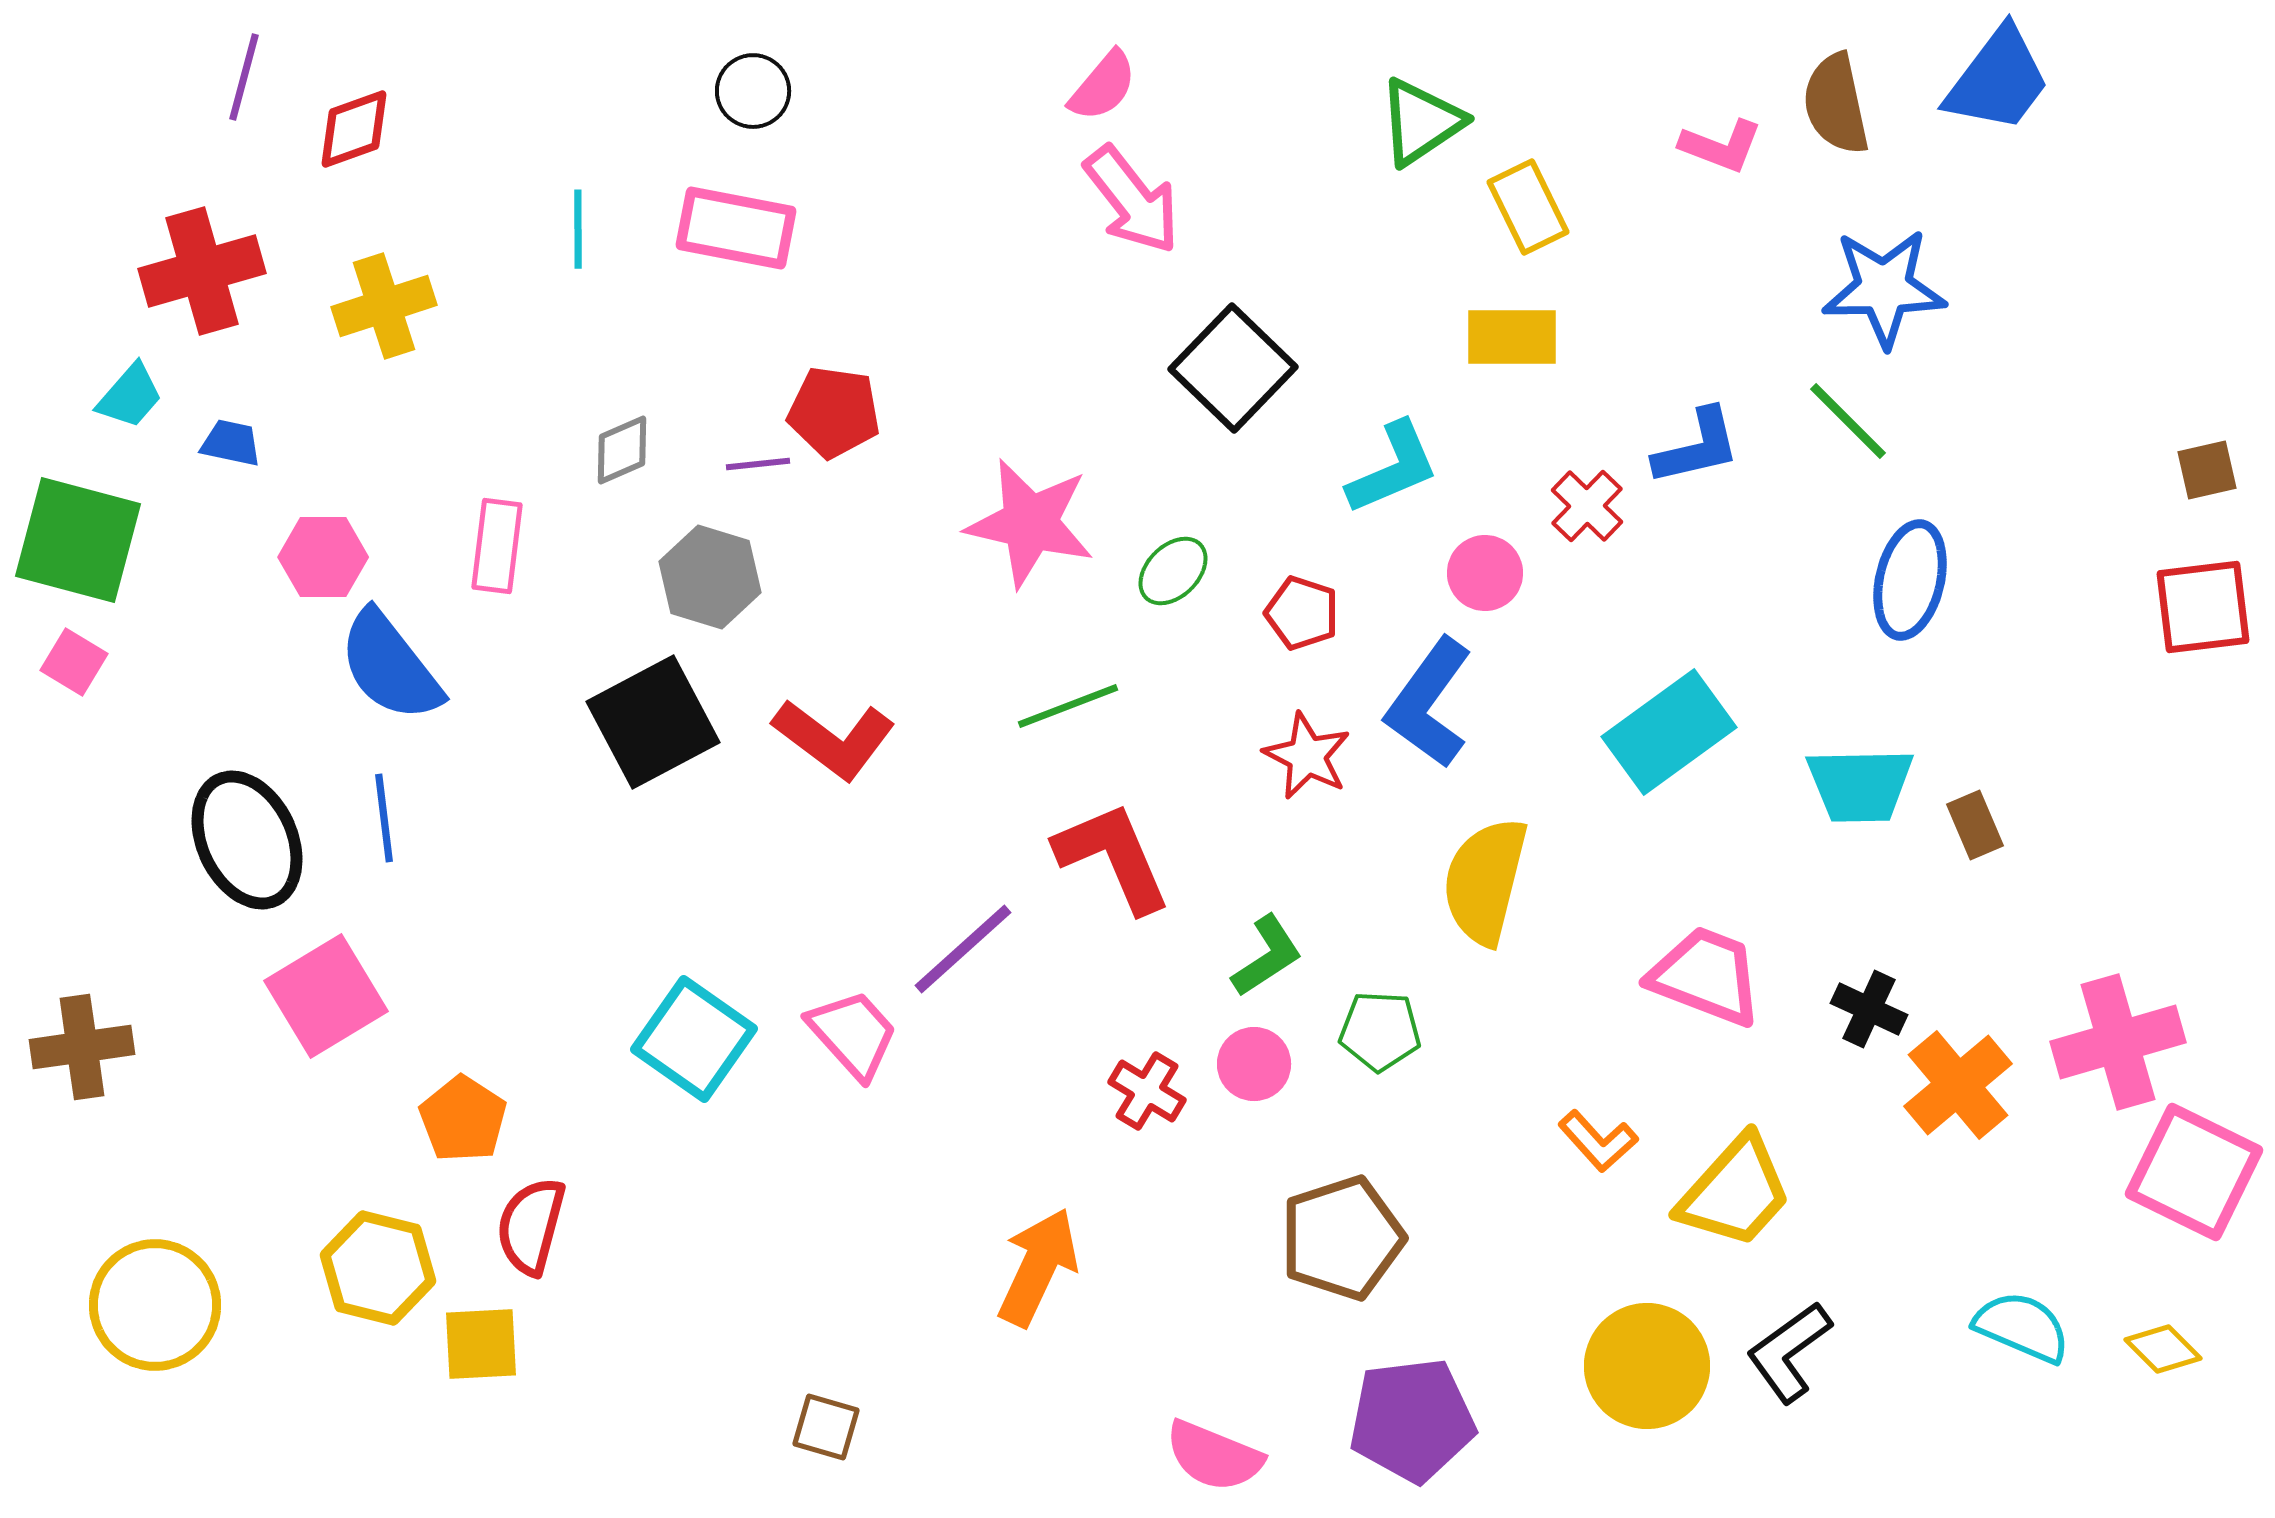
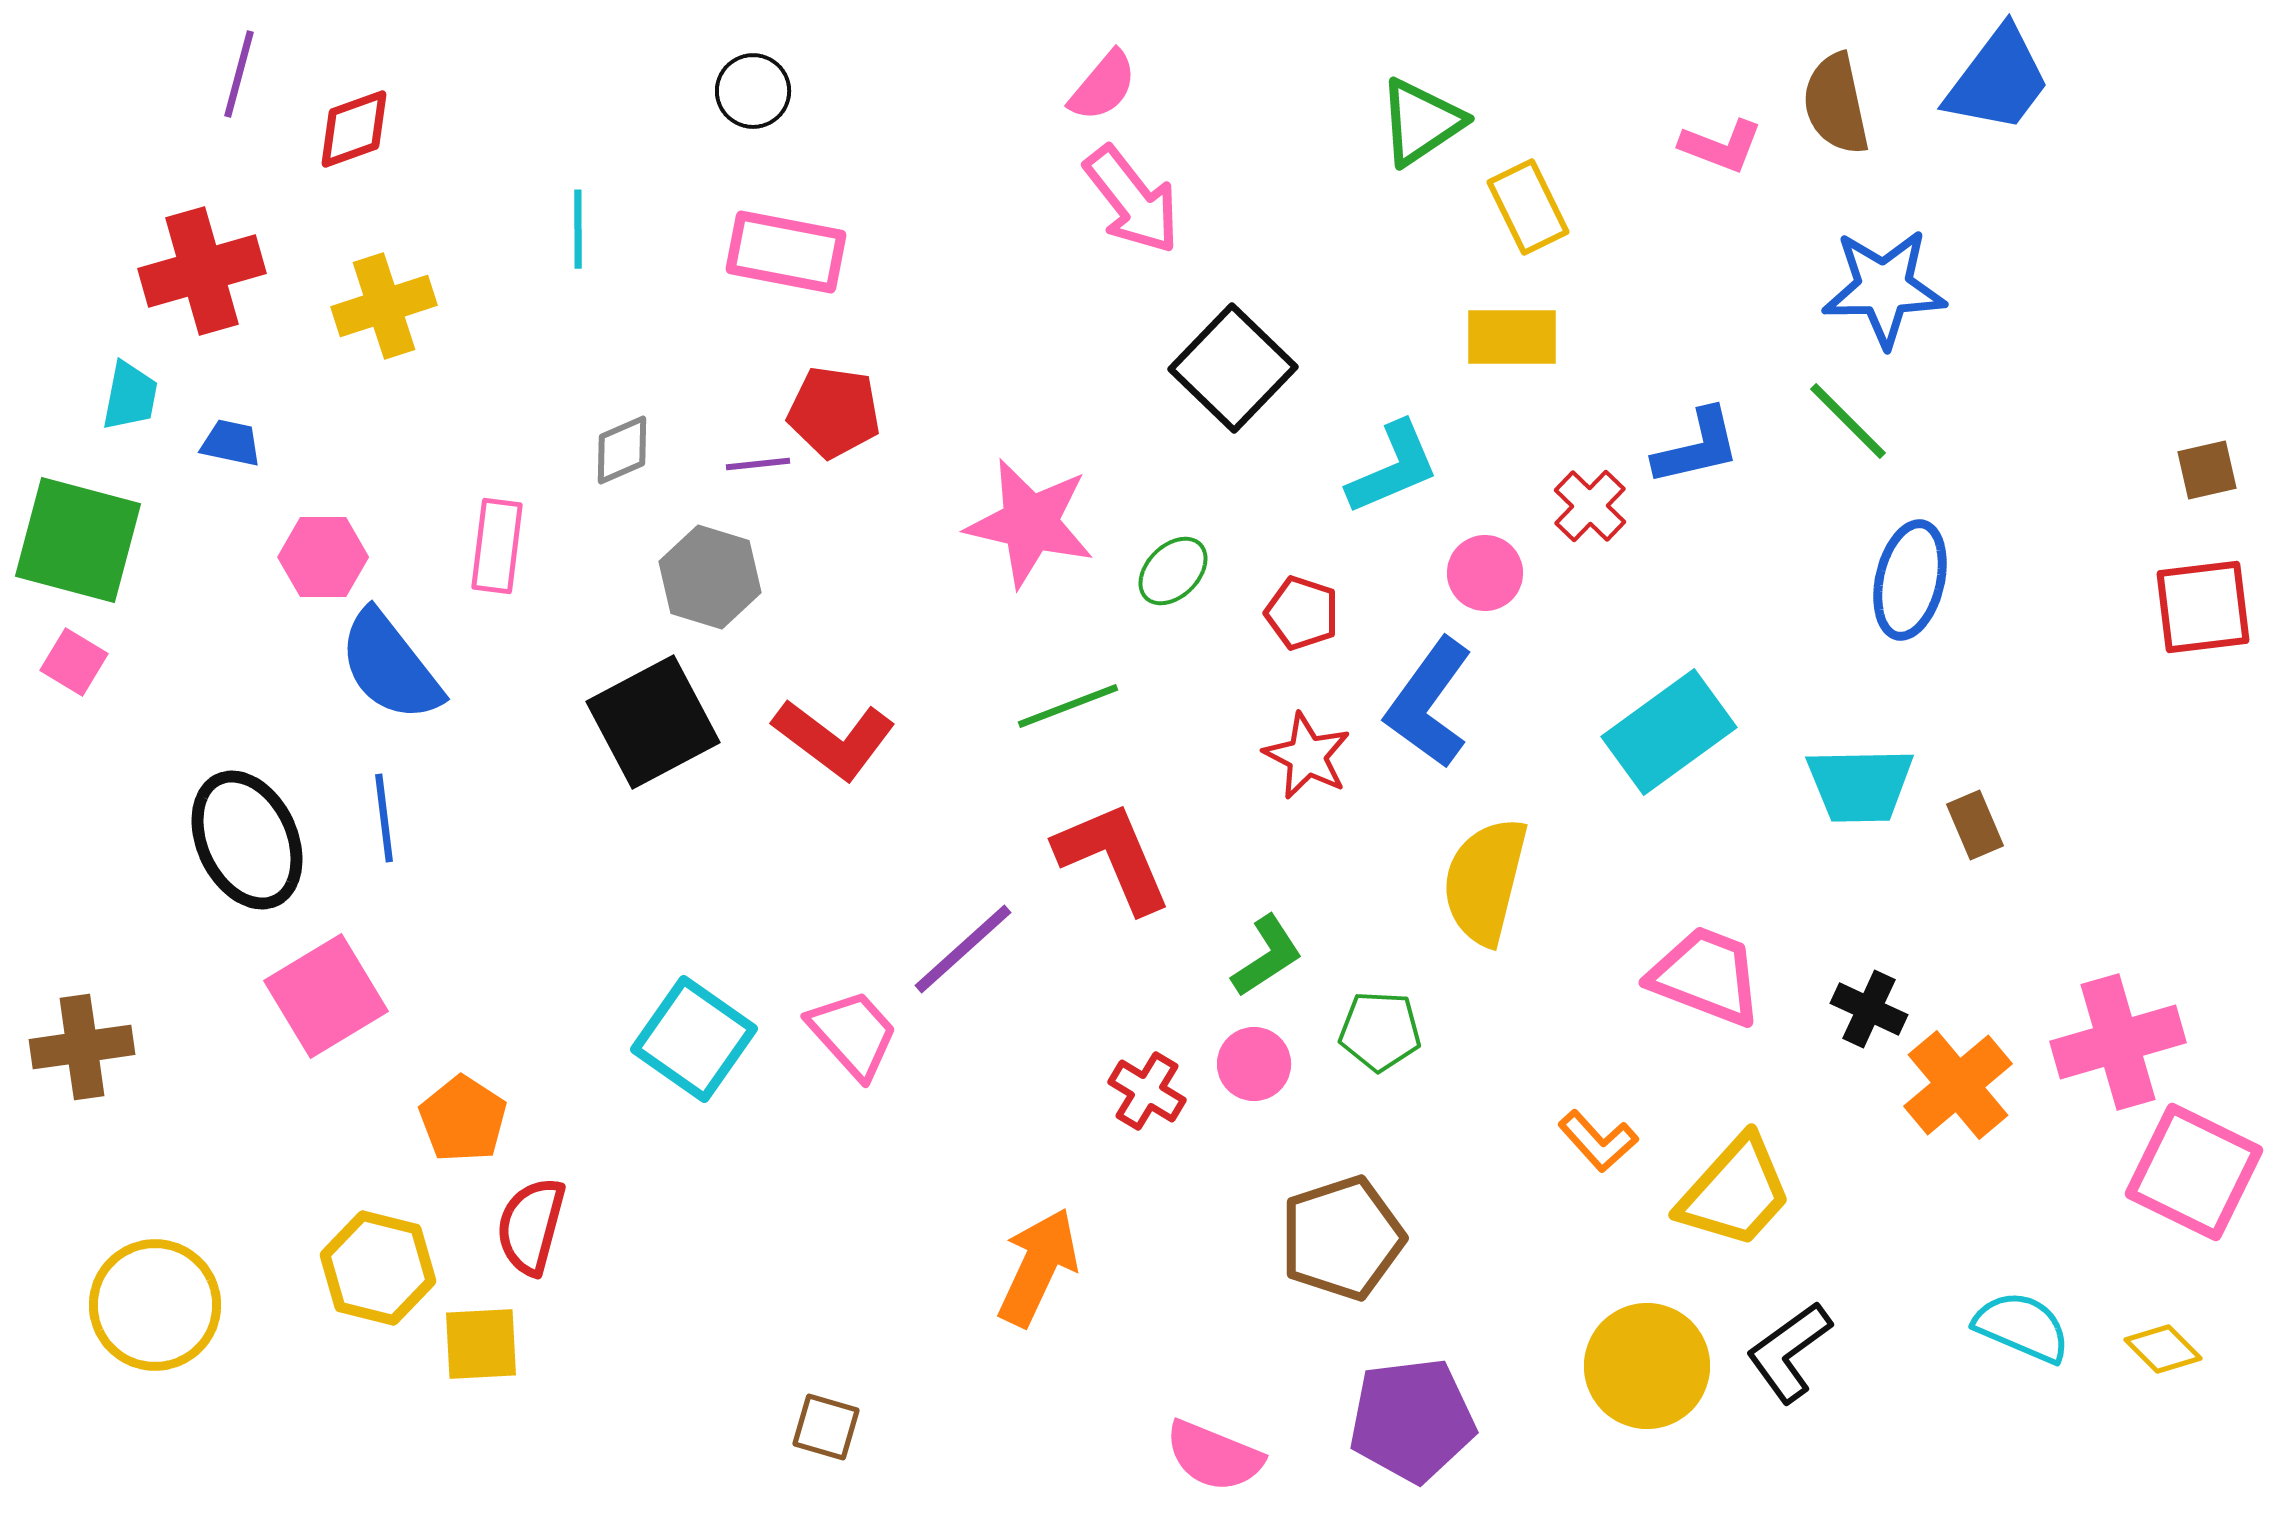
purple line at (244, 77): moved 5 px left, 3 px up
pink rectangle at (736, 228): moved 50 px right, 24 px down
cyan trapezoid at (130, 396): rotated 30 degrees counterclockwise
red cross at (1587, 506): moved 3 px right
